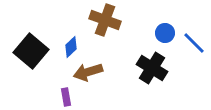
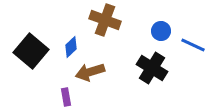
blue circle: moved 4 px left, 2 px up
blue line: moved 1 px left, 2 px down; rotated 20 degrees counterclockwise
brown arrow: moved 2 px right
